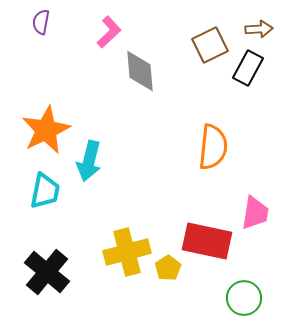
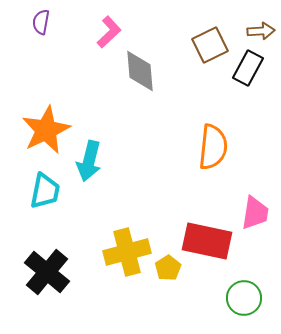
brown arrow: moved 2 px right, 2 px down
